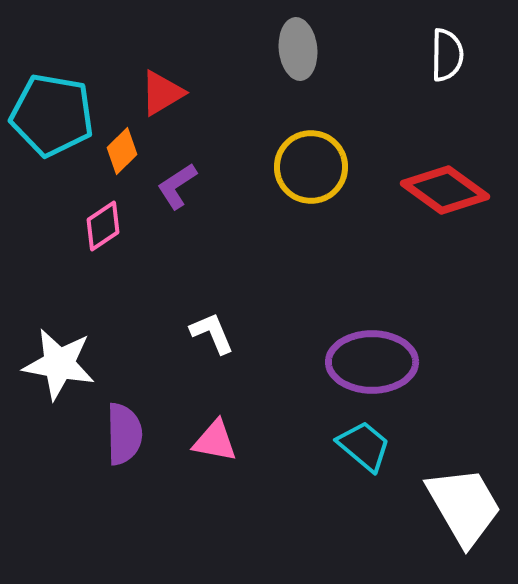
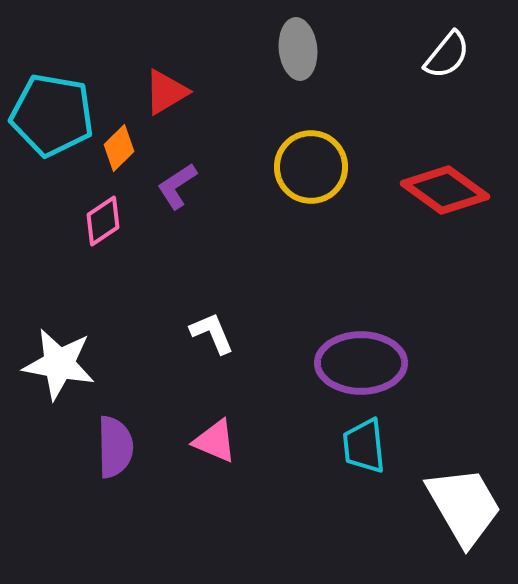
white semicircle: rotated 38 degrees clockwise
red triangle: moved 4 px right, 1 px up
orange diamond: moved 3 px left, 3 px up
pink diamond: moved 5 px up
purple ellipse: moved 11 px left, 1 px down
purple semicircle: moved 9 px left, 13 px down
pink triangle: rotated 12 degrees clockwise
cyan trapezoid: rotated 136 degrees counterclockwise
